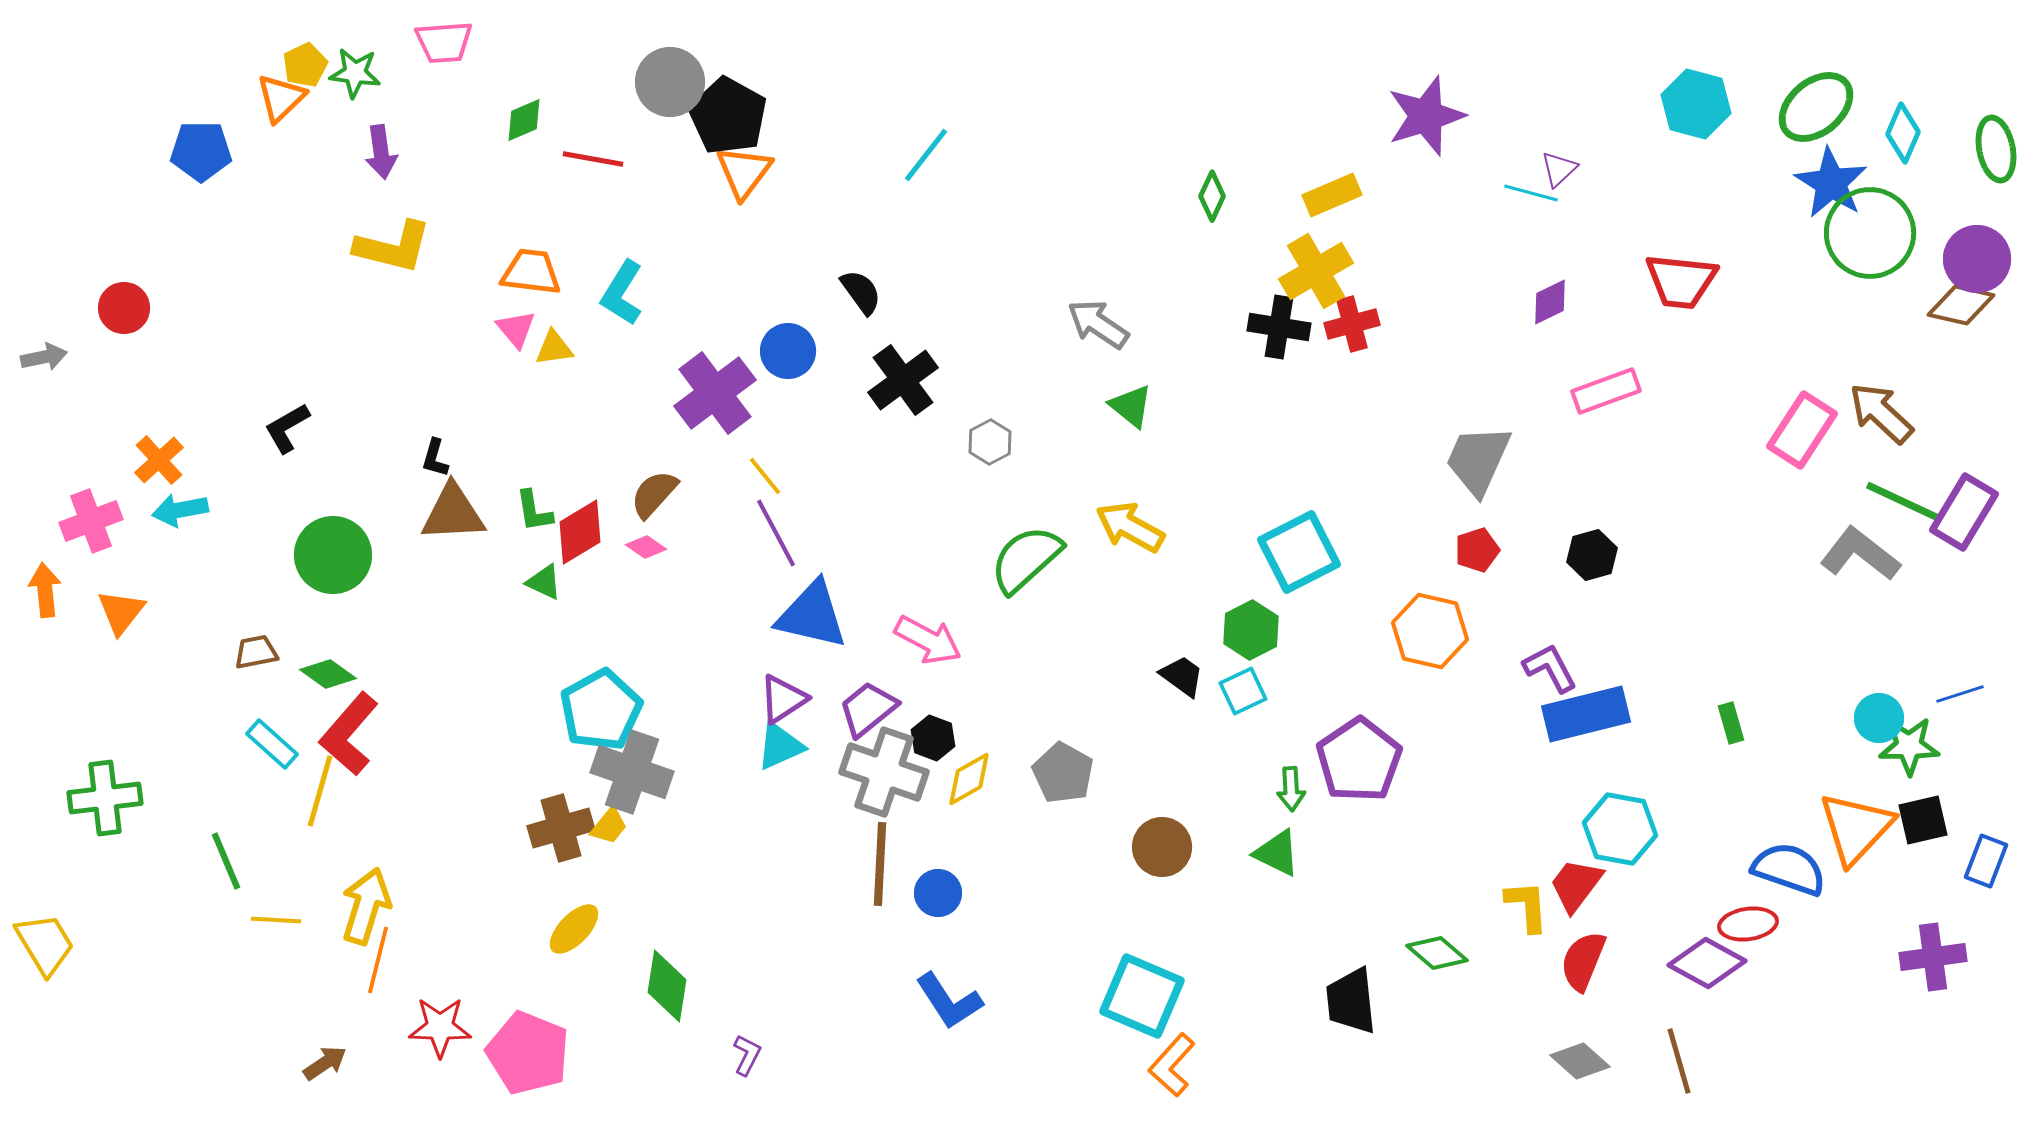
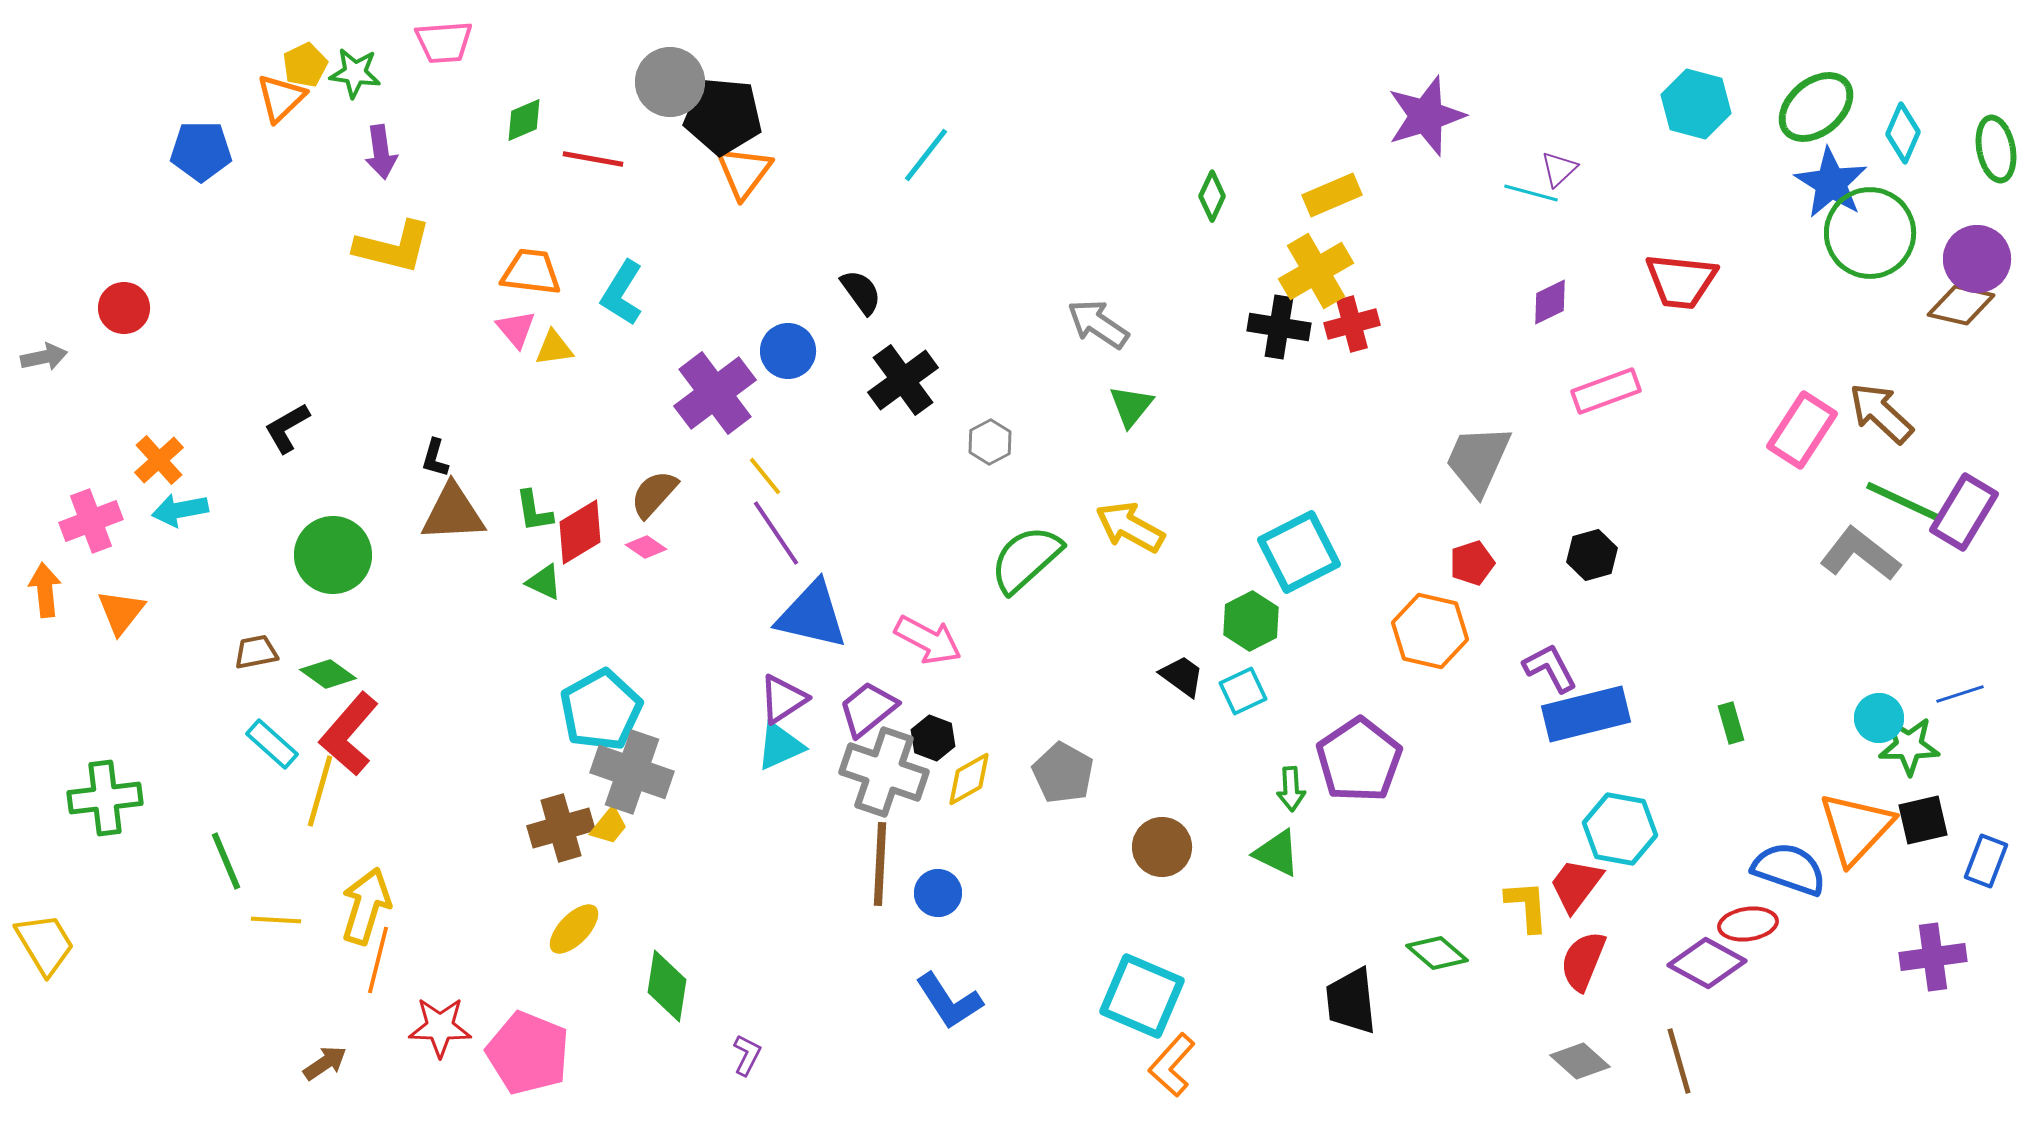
black pentagon at (728, 116): moved 5 px left; rotated 24 degrees counterclockwise
green triangle at (1131, 406): rotated 30 degrees clockwise
purple line at (776, 533): rotated 6 degrees counterclockwise
red pentagon at (1477, 550): moved 5 px left, 13 px down
green hexagon at (1251, 630): moved 9 px up
